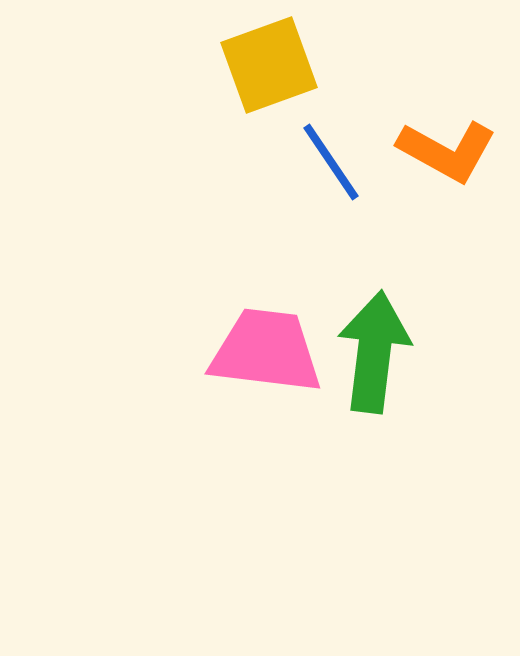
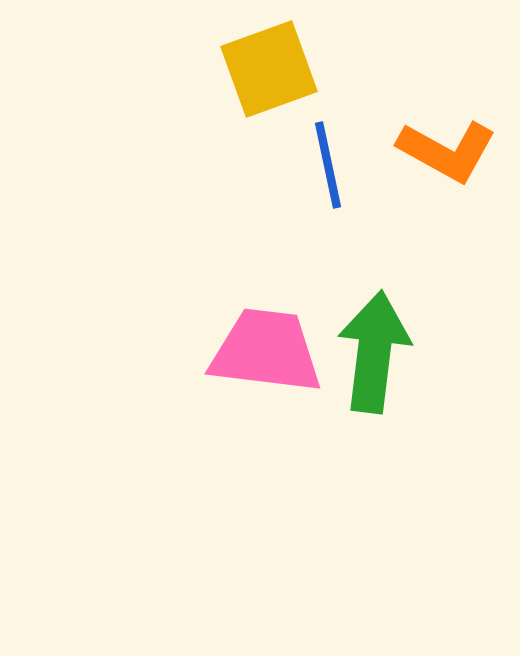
yellow square: moved 4 px down
blue line: moved 3 px left, 3 px down; rotated 22 degrees clockwise
